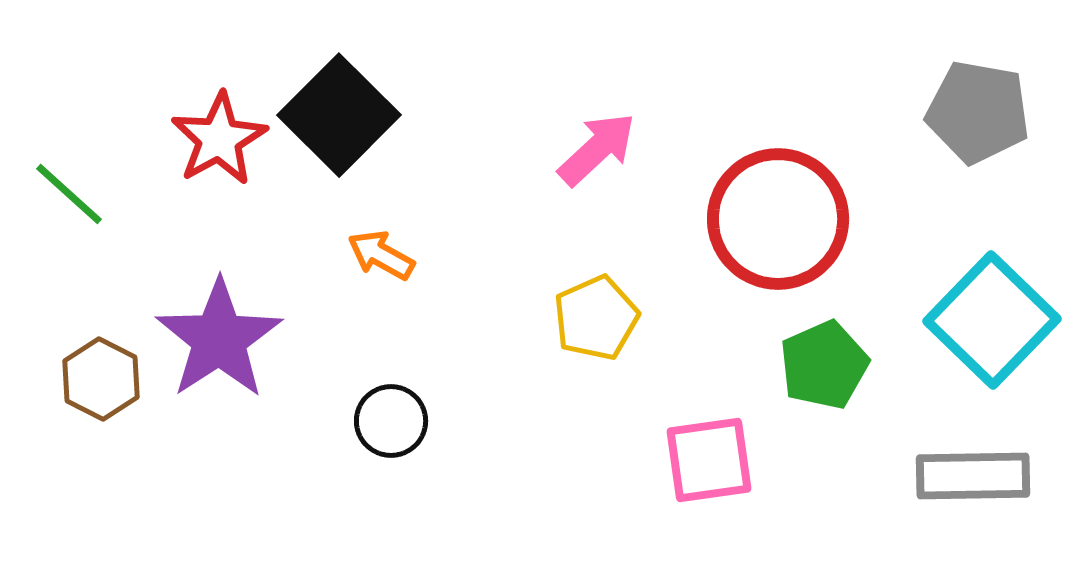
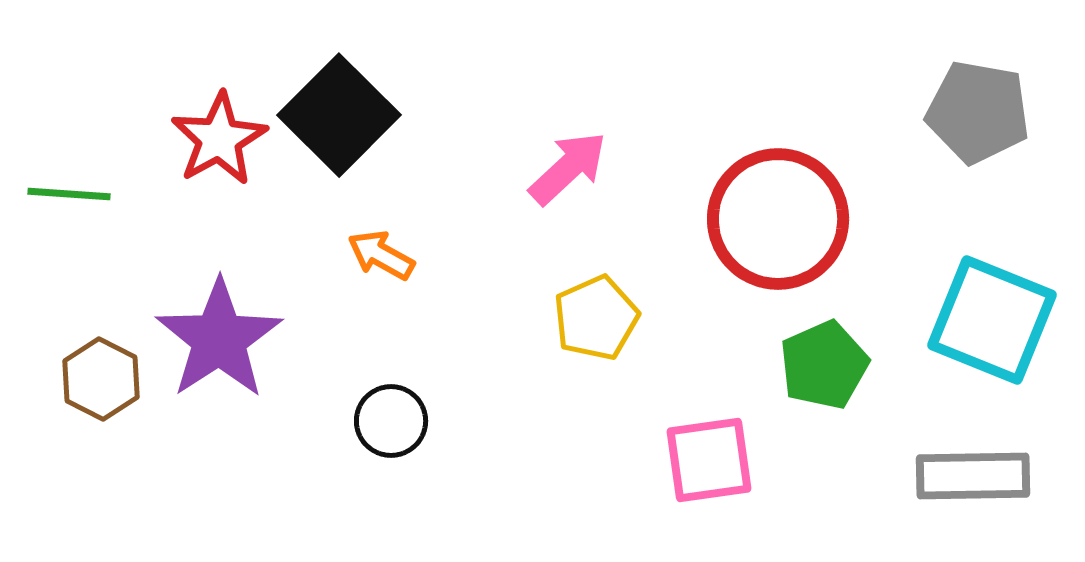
pink arrow: moved 29 px left, 19 px down
green line: rotated 38 degrees counterclockwise
cyan square: rotated 22 degrees counterclockwise
